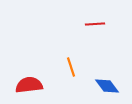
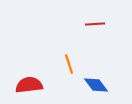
orange line: moved 2 px left, 3 px up
blue diamond: moved 11 px left, 1 px up
